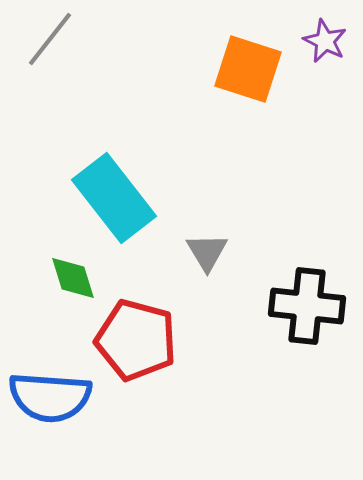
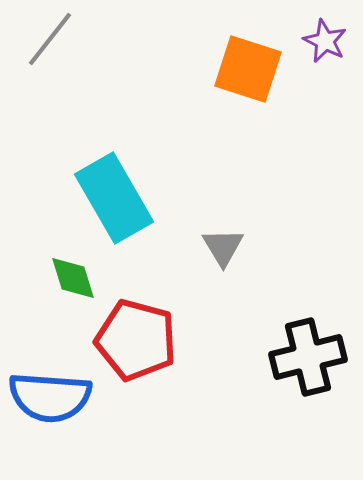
cyan rectangle: rotated 8 degrees clockwise
gray triangle: moved 16 px right, 5 px up
black cross: moved 1 px right, 51 px down; rotated 20 degrees counterclockwise
